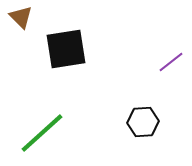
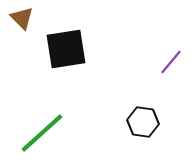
brown triangle: moved 1 px right, 1 px down
purple line: rotated 12 degrees counterclockwise
black hexagon: rotated 12 degrees clockwise
